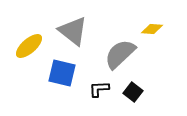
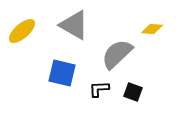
gray triangle: moved 1 px right, 6 px up; rotated 8 degrees counterclockwise
yellow ellipse: moved 7 px left, 15 px up
gray semicircle: moved 3 px left
black square: rotated 18 degrees counterclockwise
